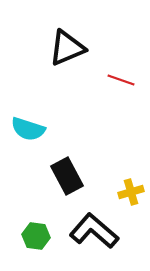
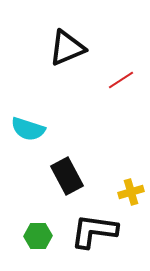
red line: rotated 52 degrees counterclockwise
black L-shape: rotated 33 degrees counterclockwise
green hexagon: moved 2 px right; rotated 8 degrees counterclockwise
